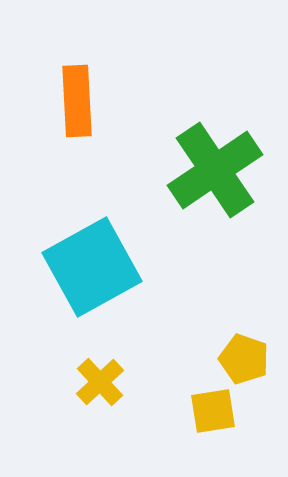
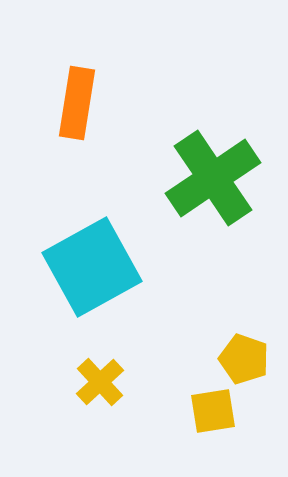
orange rectangle: moved 2 px down; rotated 12 degrees clockwise
green cross: moved 2 px left, 8 px down
